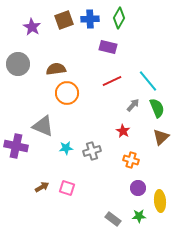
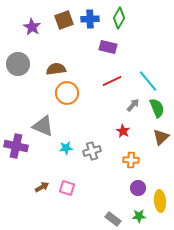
orange cross: rotated 14 degrees counterclockwise
